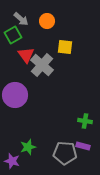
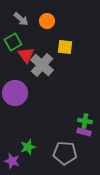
green square: moved 7 px down
purple circle: moved 2 px up
purple rectangle: moved 1 px right, 14 px up
